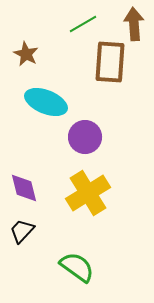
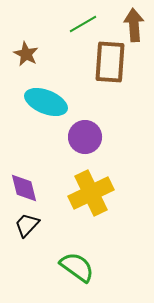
brown arrow: moved 1 px down
yellow cross: moved 3 px right; rotated 6 degrees clockwise
black trapezoid: moved 5 px right, 6 px up
